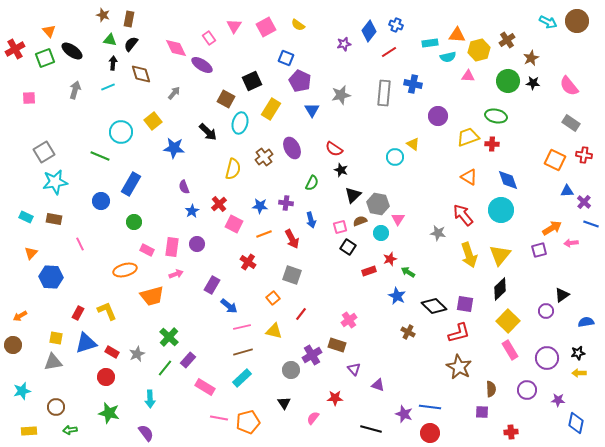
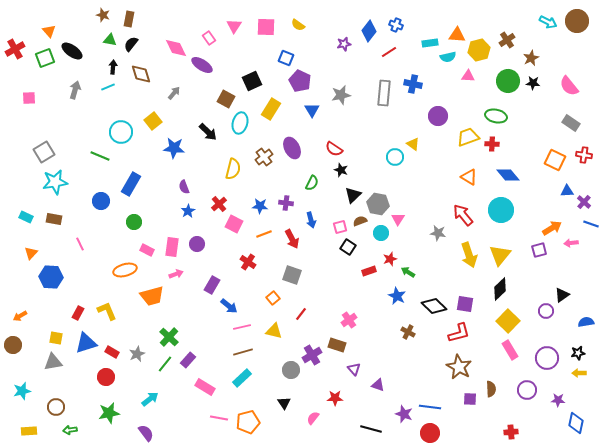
pink square at (266, 27): rotated 30 degrees clockwise
black arrow at (113, 63): moved 4 px down
blue diamond at (508, 180): moved 5 px up; rotated 20 degrees counterclockwise
blue star at (192, 211): moved 4 px left
green line at (165, 368): moved 4 px up
cyan arrow at (150, 399): rotated 126 degrees counterclockwise
purple square at (482, 412): moved 12 px left, 13 px up
green star at (109, 413): rotated 25 degrees counterclockwise
